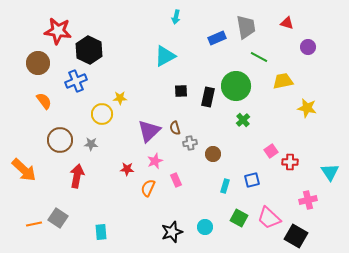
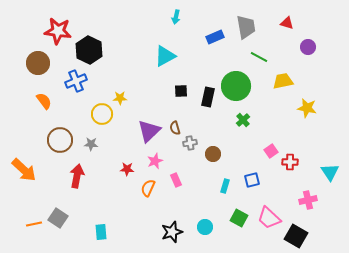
blue rectangle at (217, 38): moved 2 px left, 1 px up
